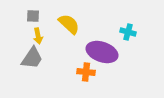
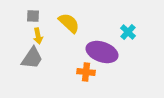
yellow semicircle: moved 1 px up
cyan cross: rotated 28 degrees clockwise
